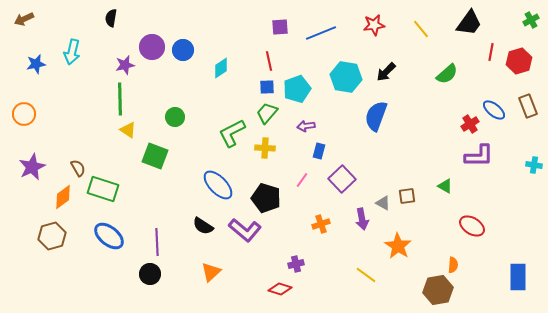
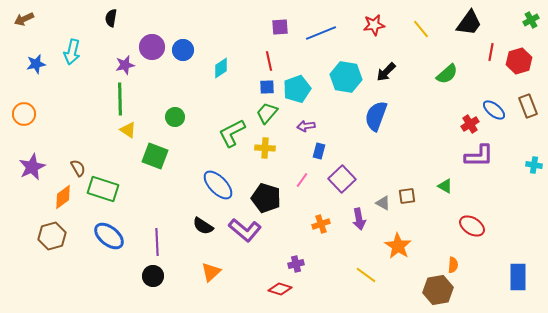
purple arrow at (362, 219): moved 3 px left
black circle at (150, 274): moved 3 px right, 2 px down
